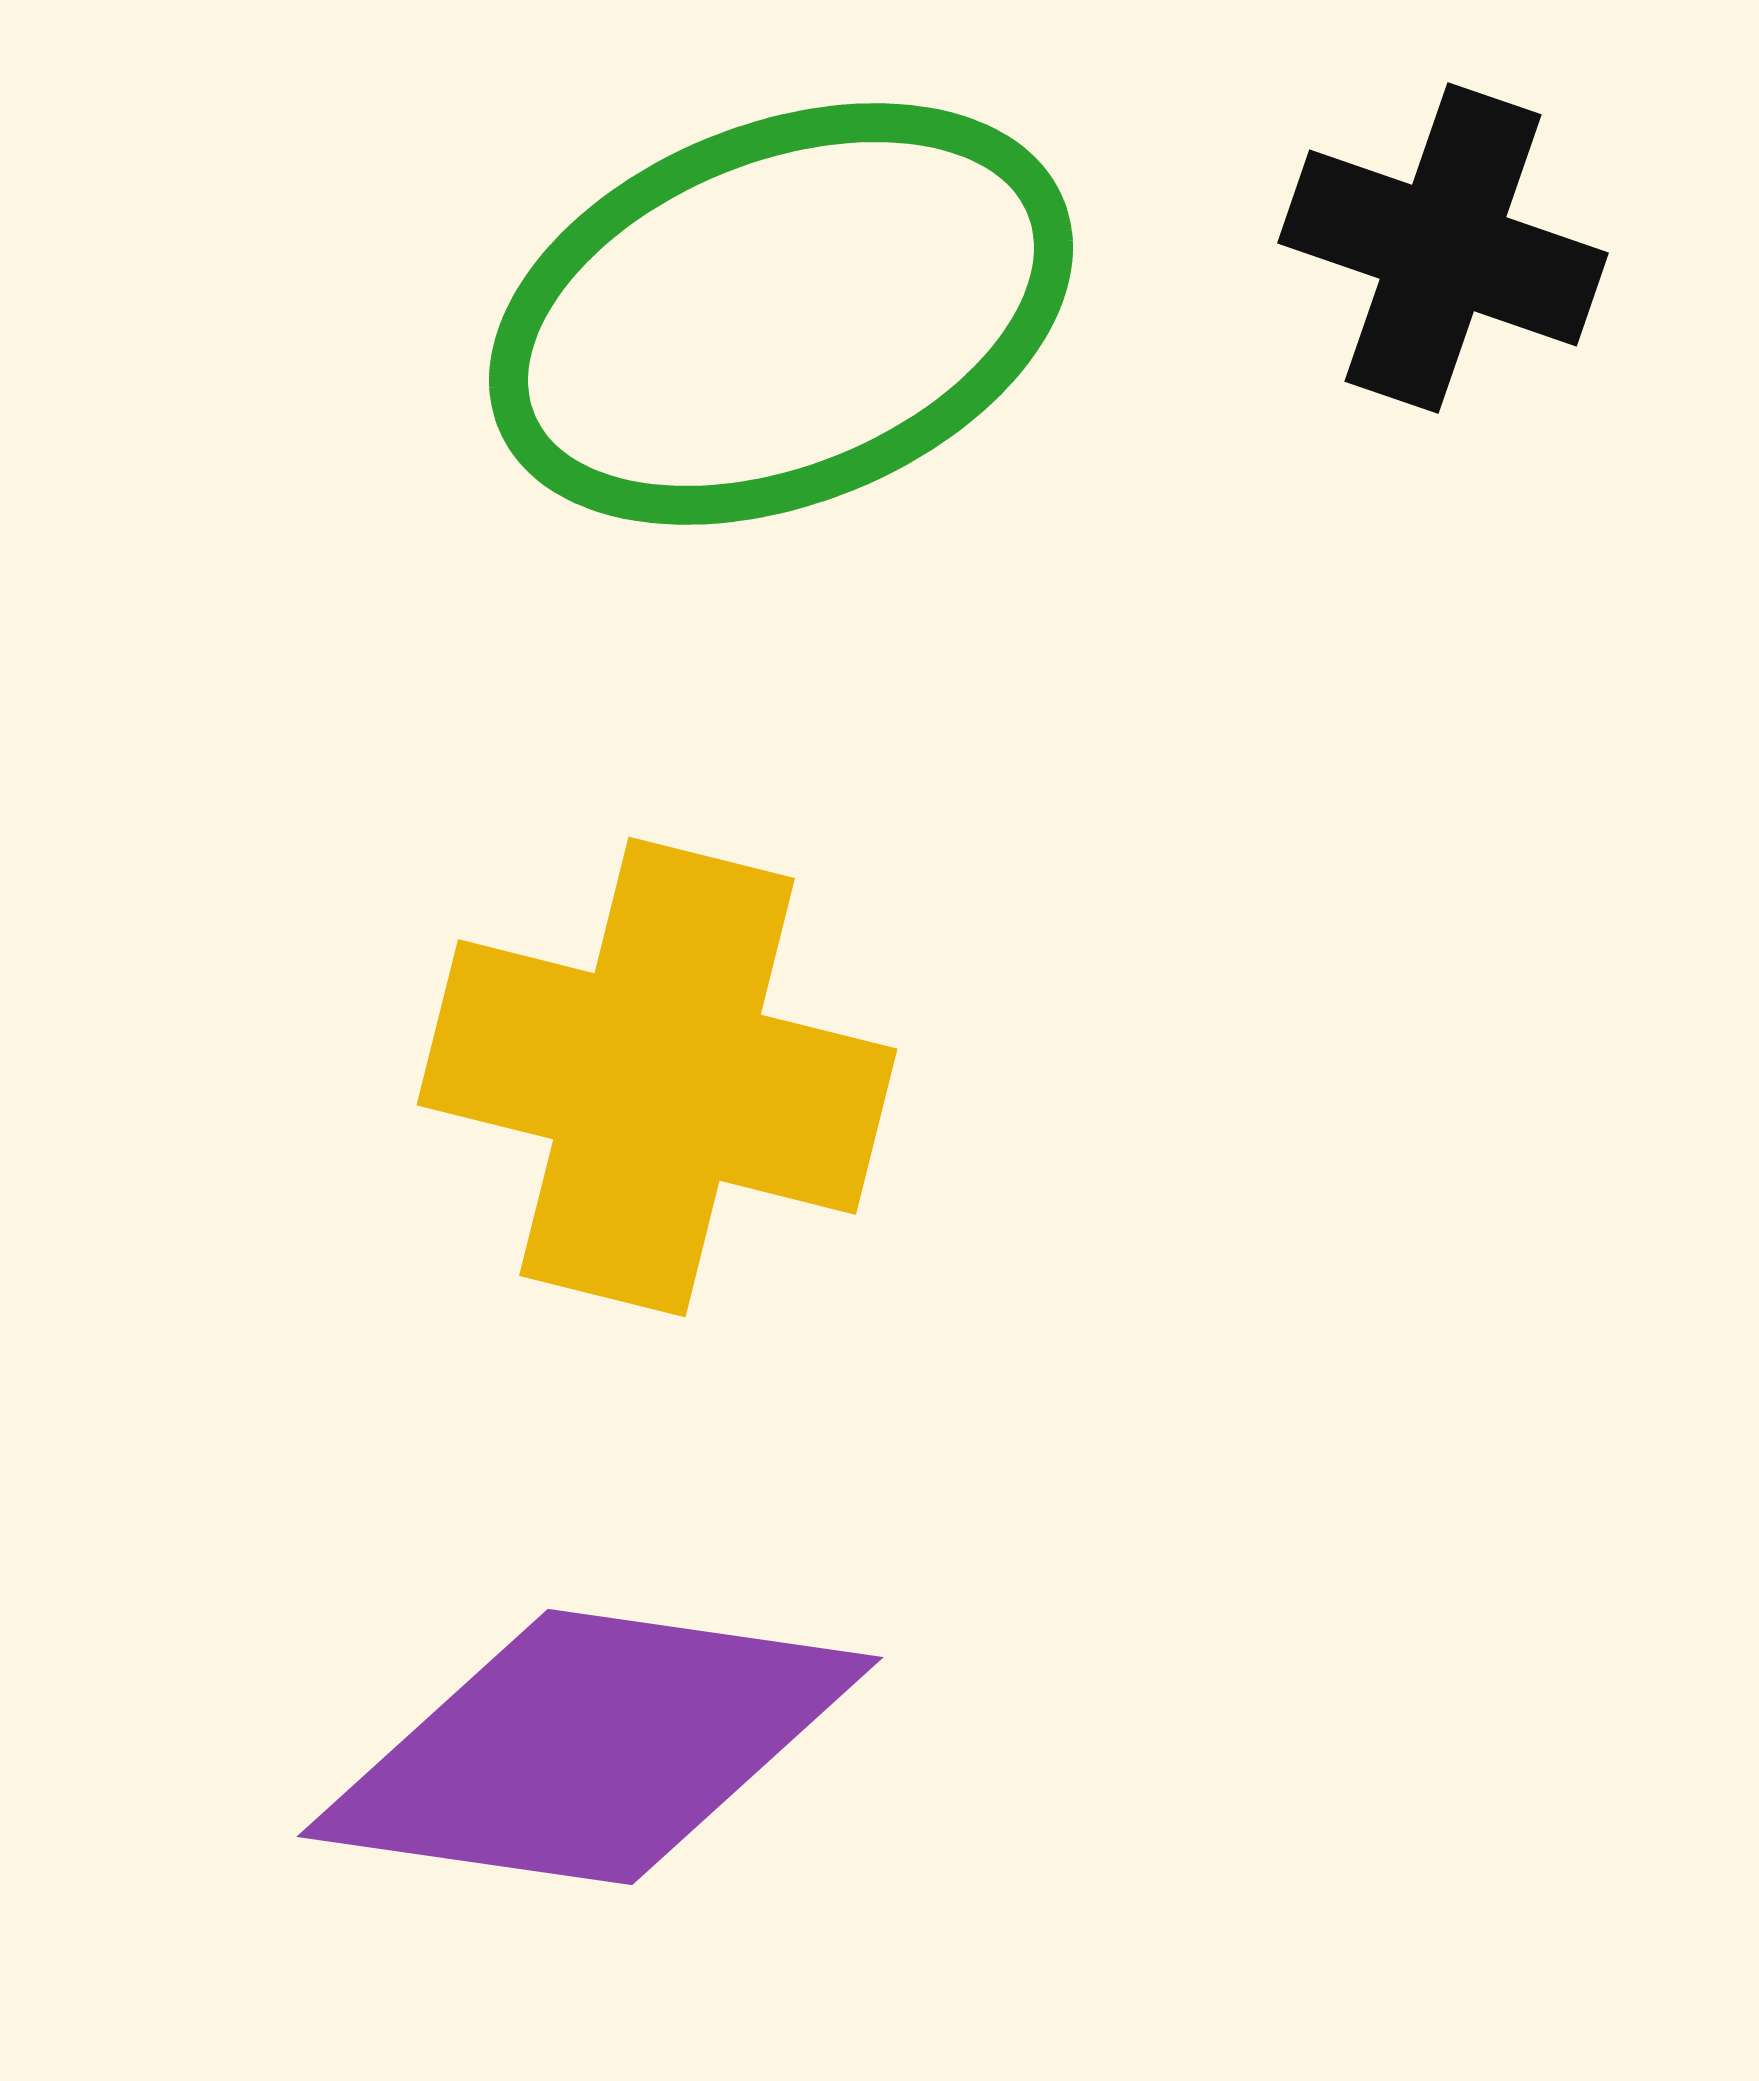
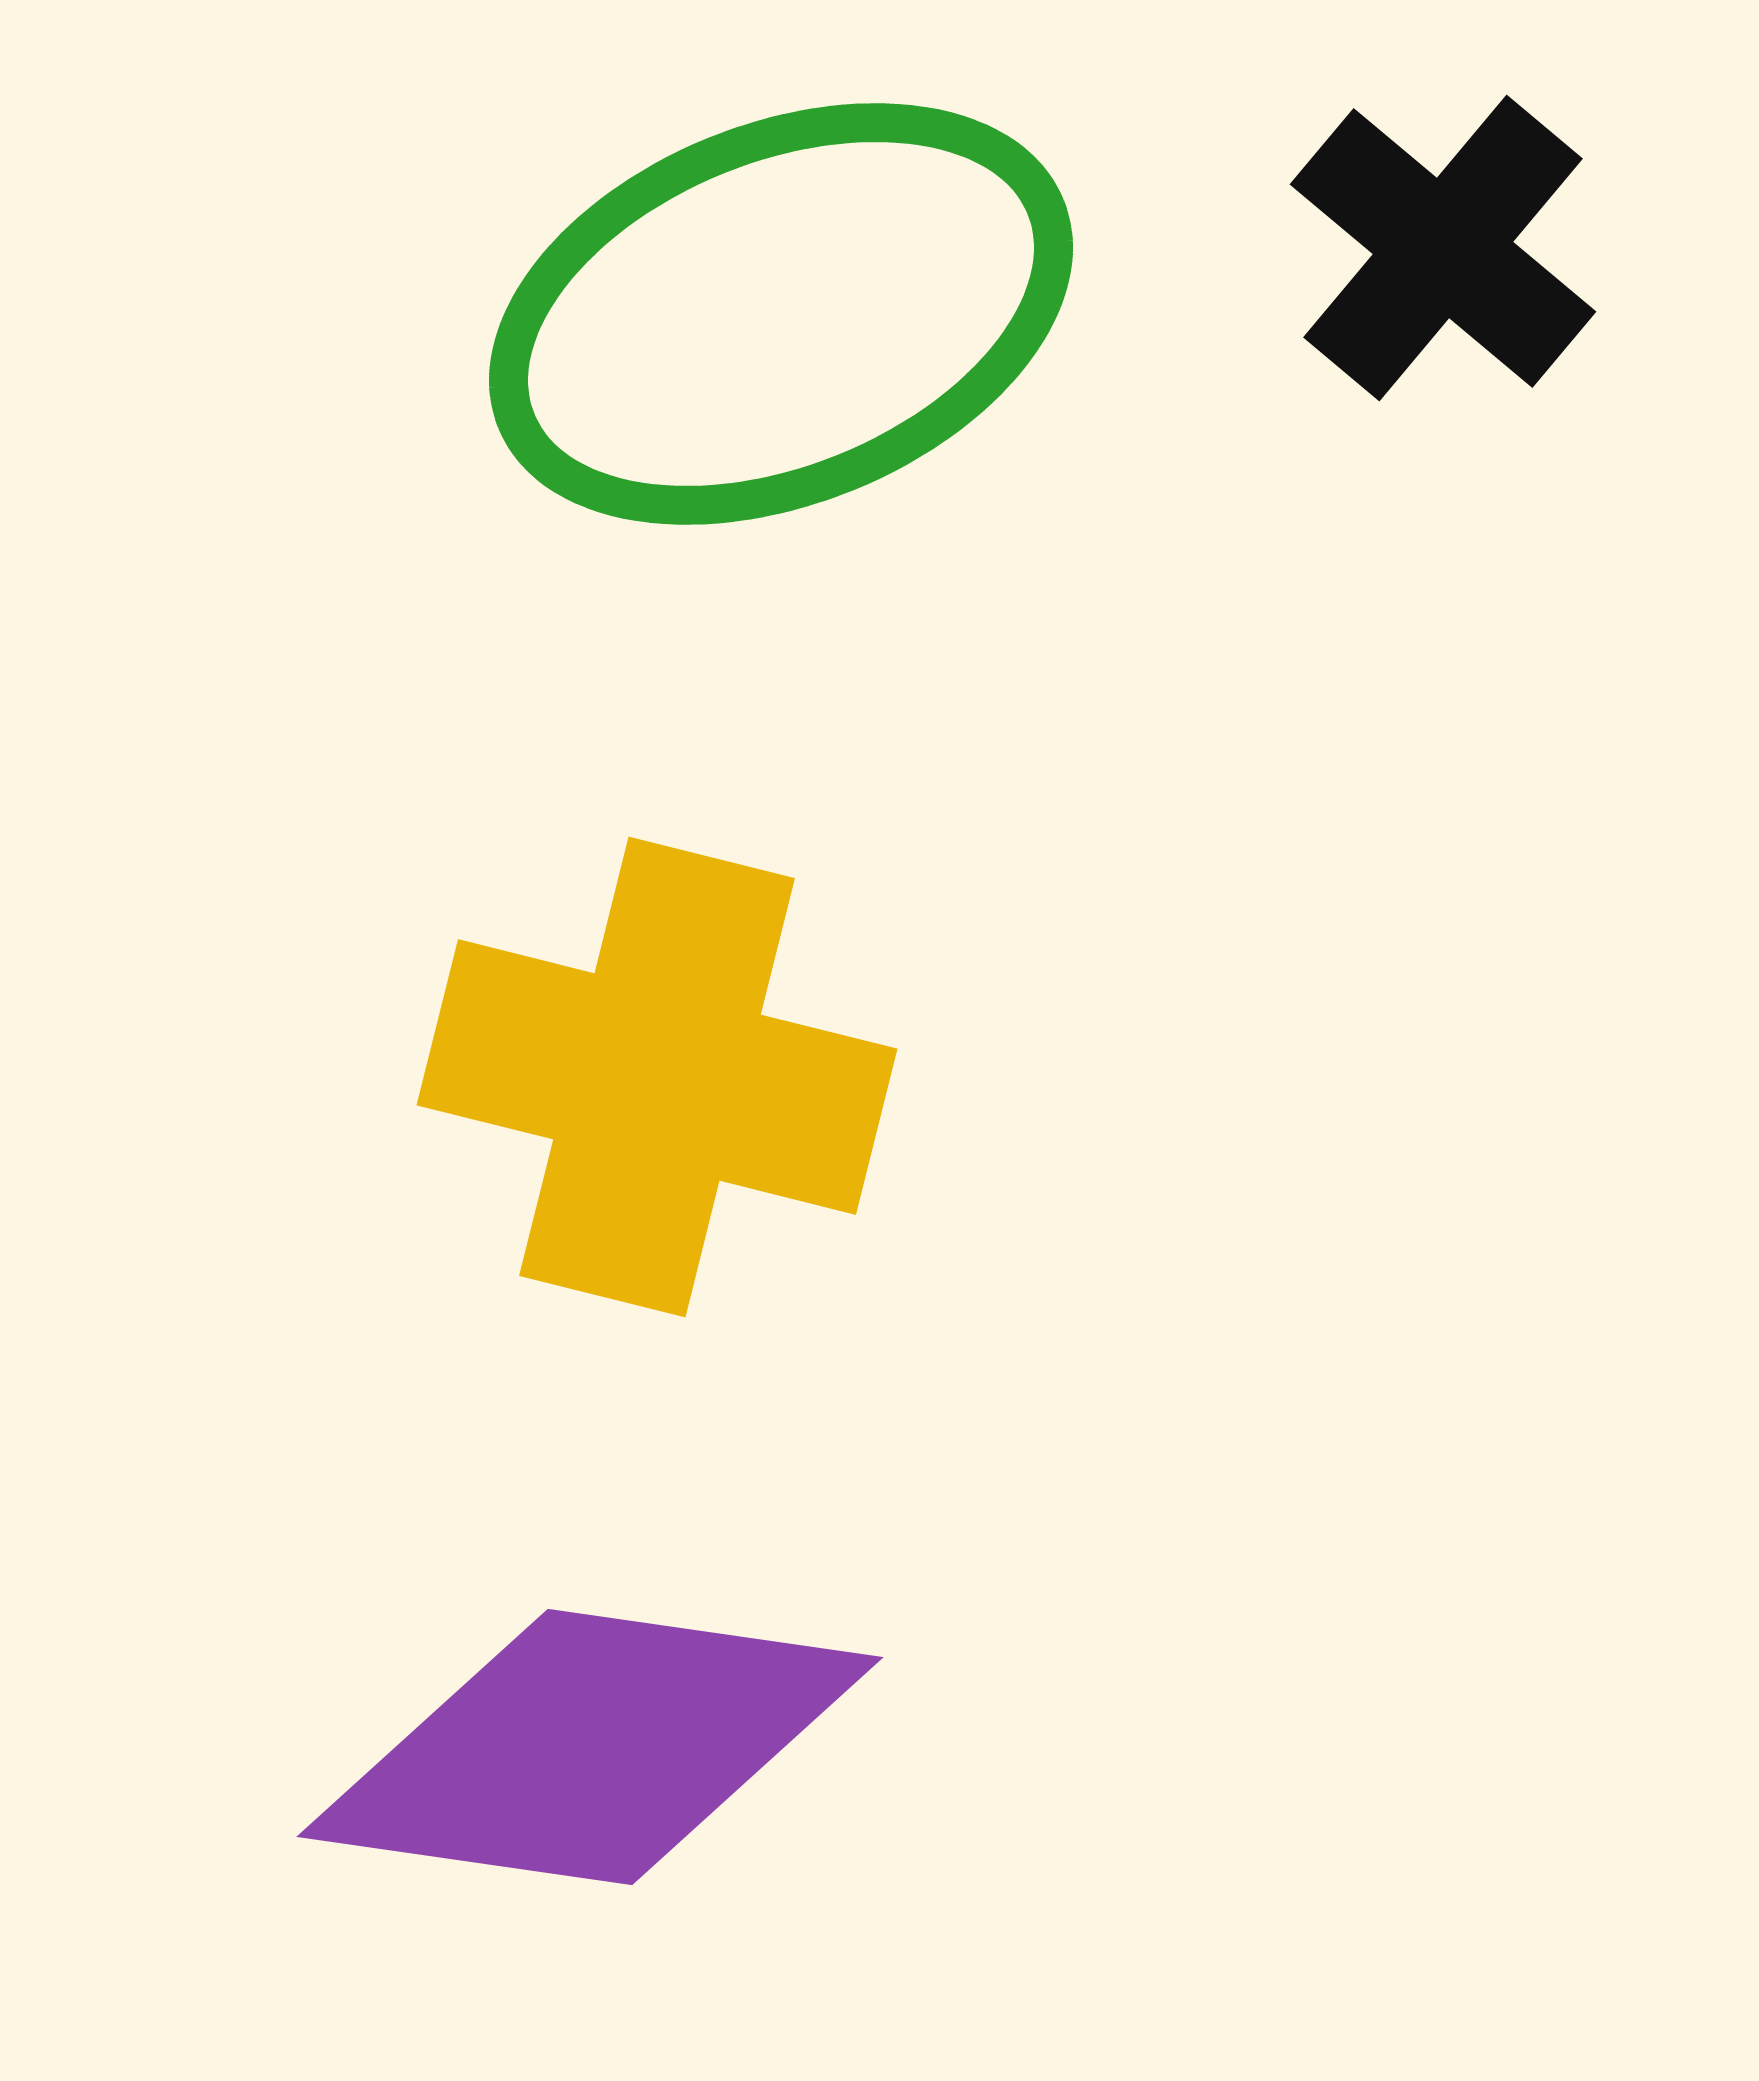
black cross: rotated 21 degrees clockwise
